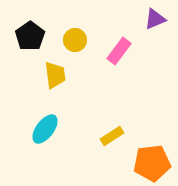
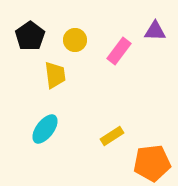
purple triangle: moved 12 px down; rotated 25 degrees clockwise
